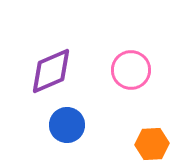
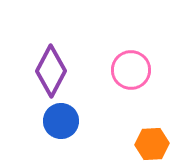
purple diamond: rotated 39 degrees counterclockwise
blue circle: moved 6 px left, 4 px up
